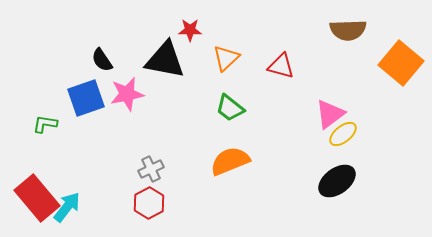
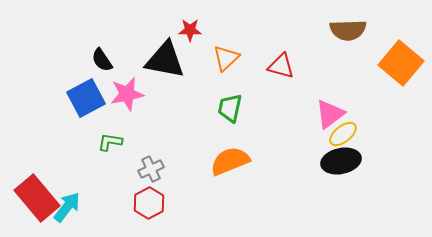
blue square: rotated 9 degrees counterclockwise
green trapezoid: rotated 64 degrees clockwise
green L-shape: moved 65 px right, 18 px down
black ellipse: moved 4 px right, 20 px up; rotated 24 degrees clockwise
